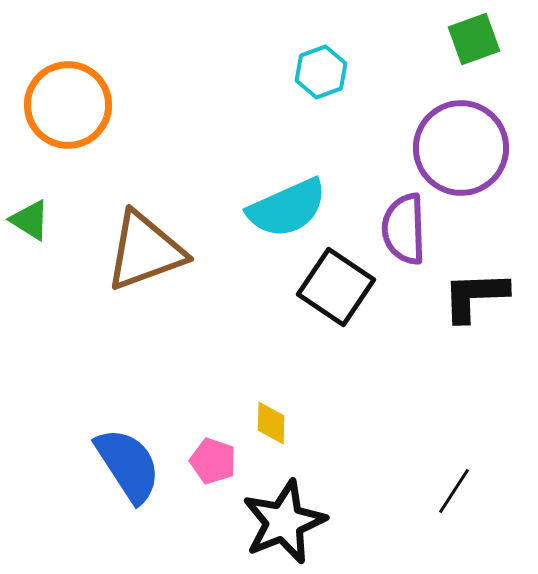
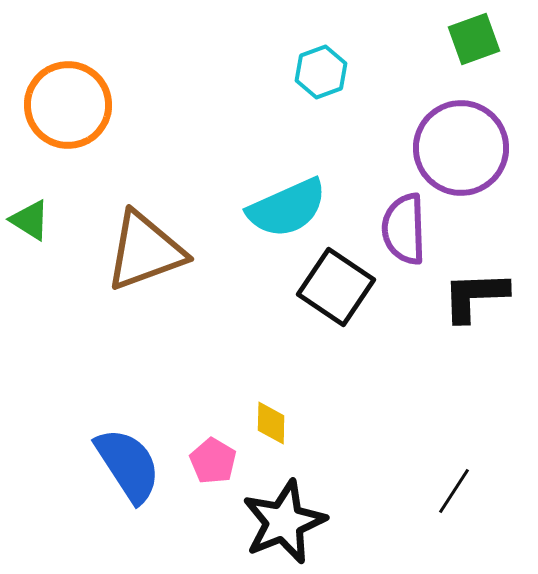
pink pentagon: rotated 12 degrees clockwise
